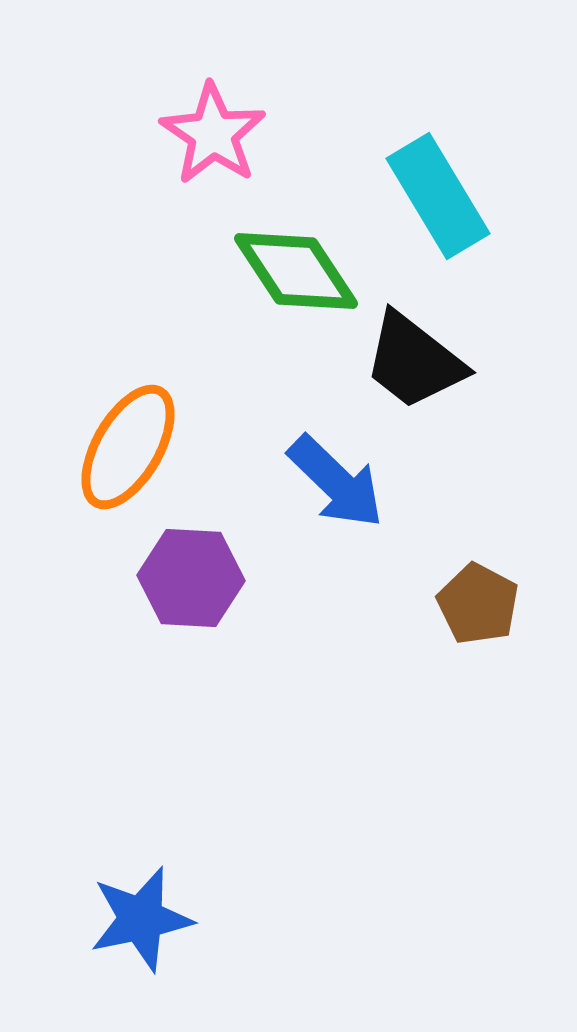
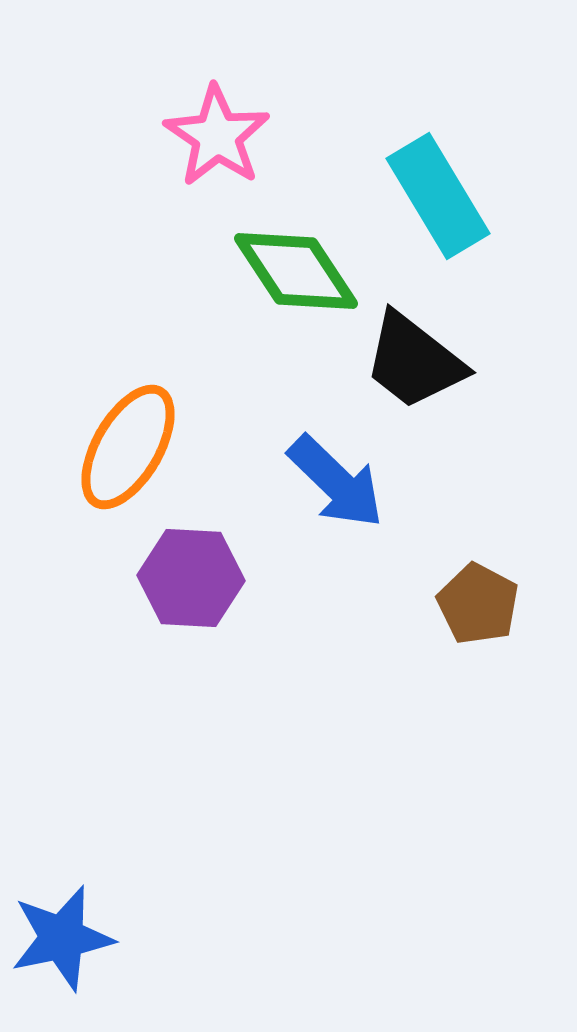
pink star: moved 4 px right, 2 px down
blue star: moved 79 px left, 19 px down
